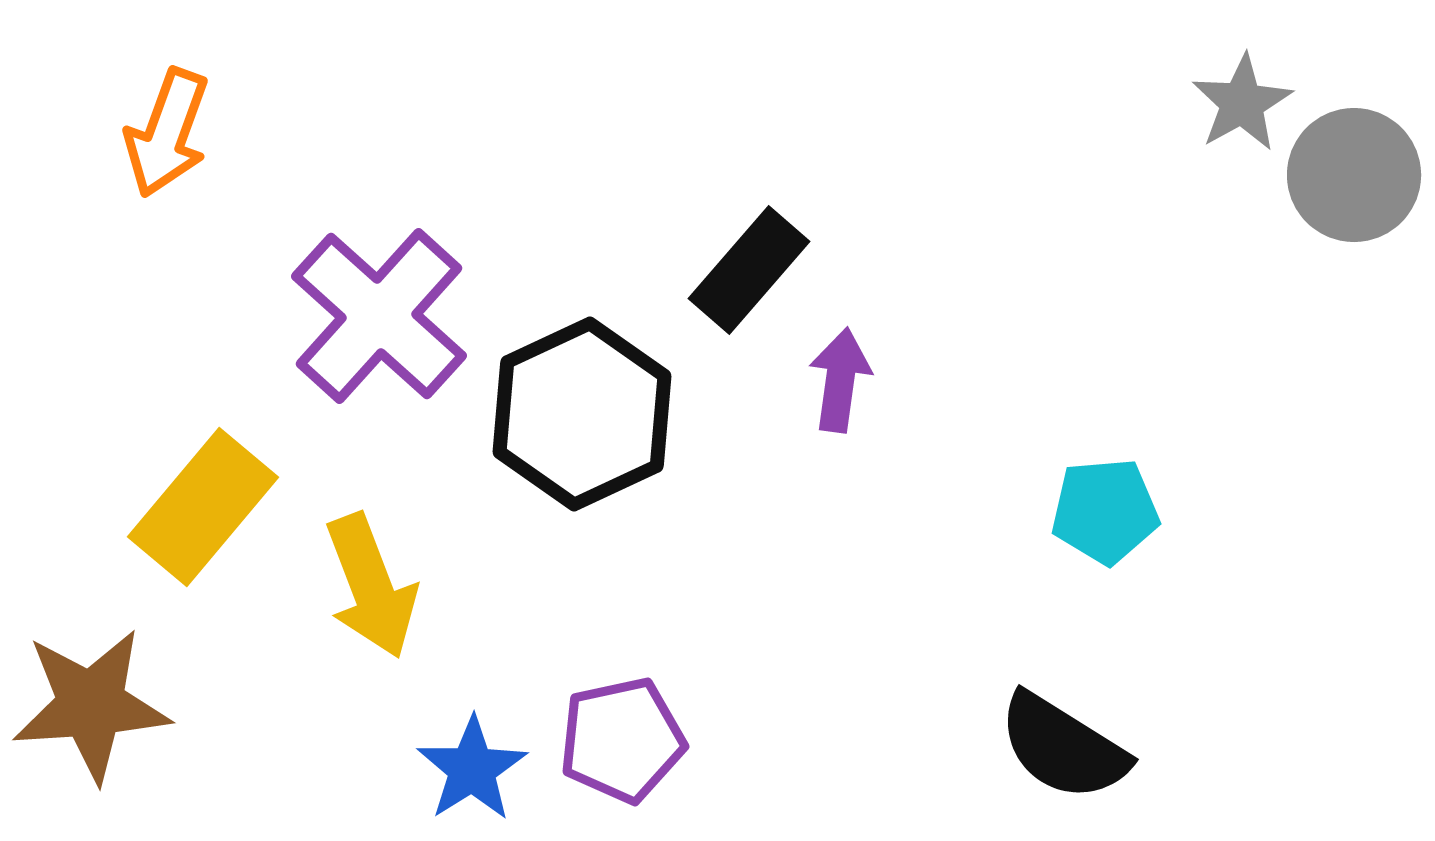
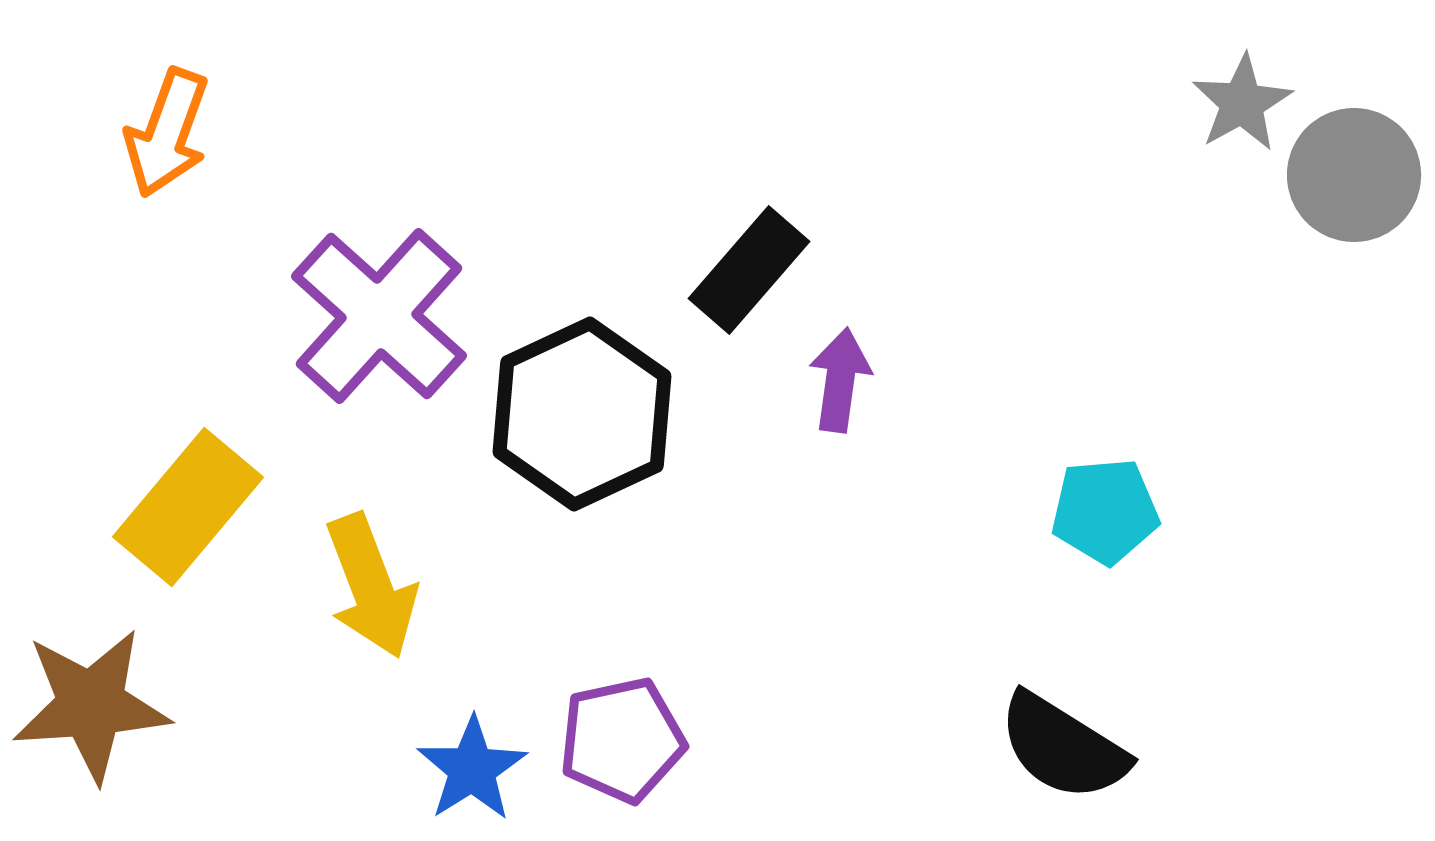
yellow rectangle: moved 15 px left
